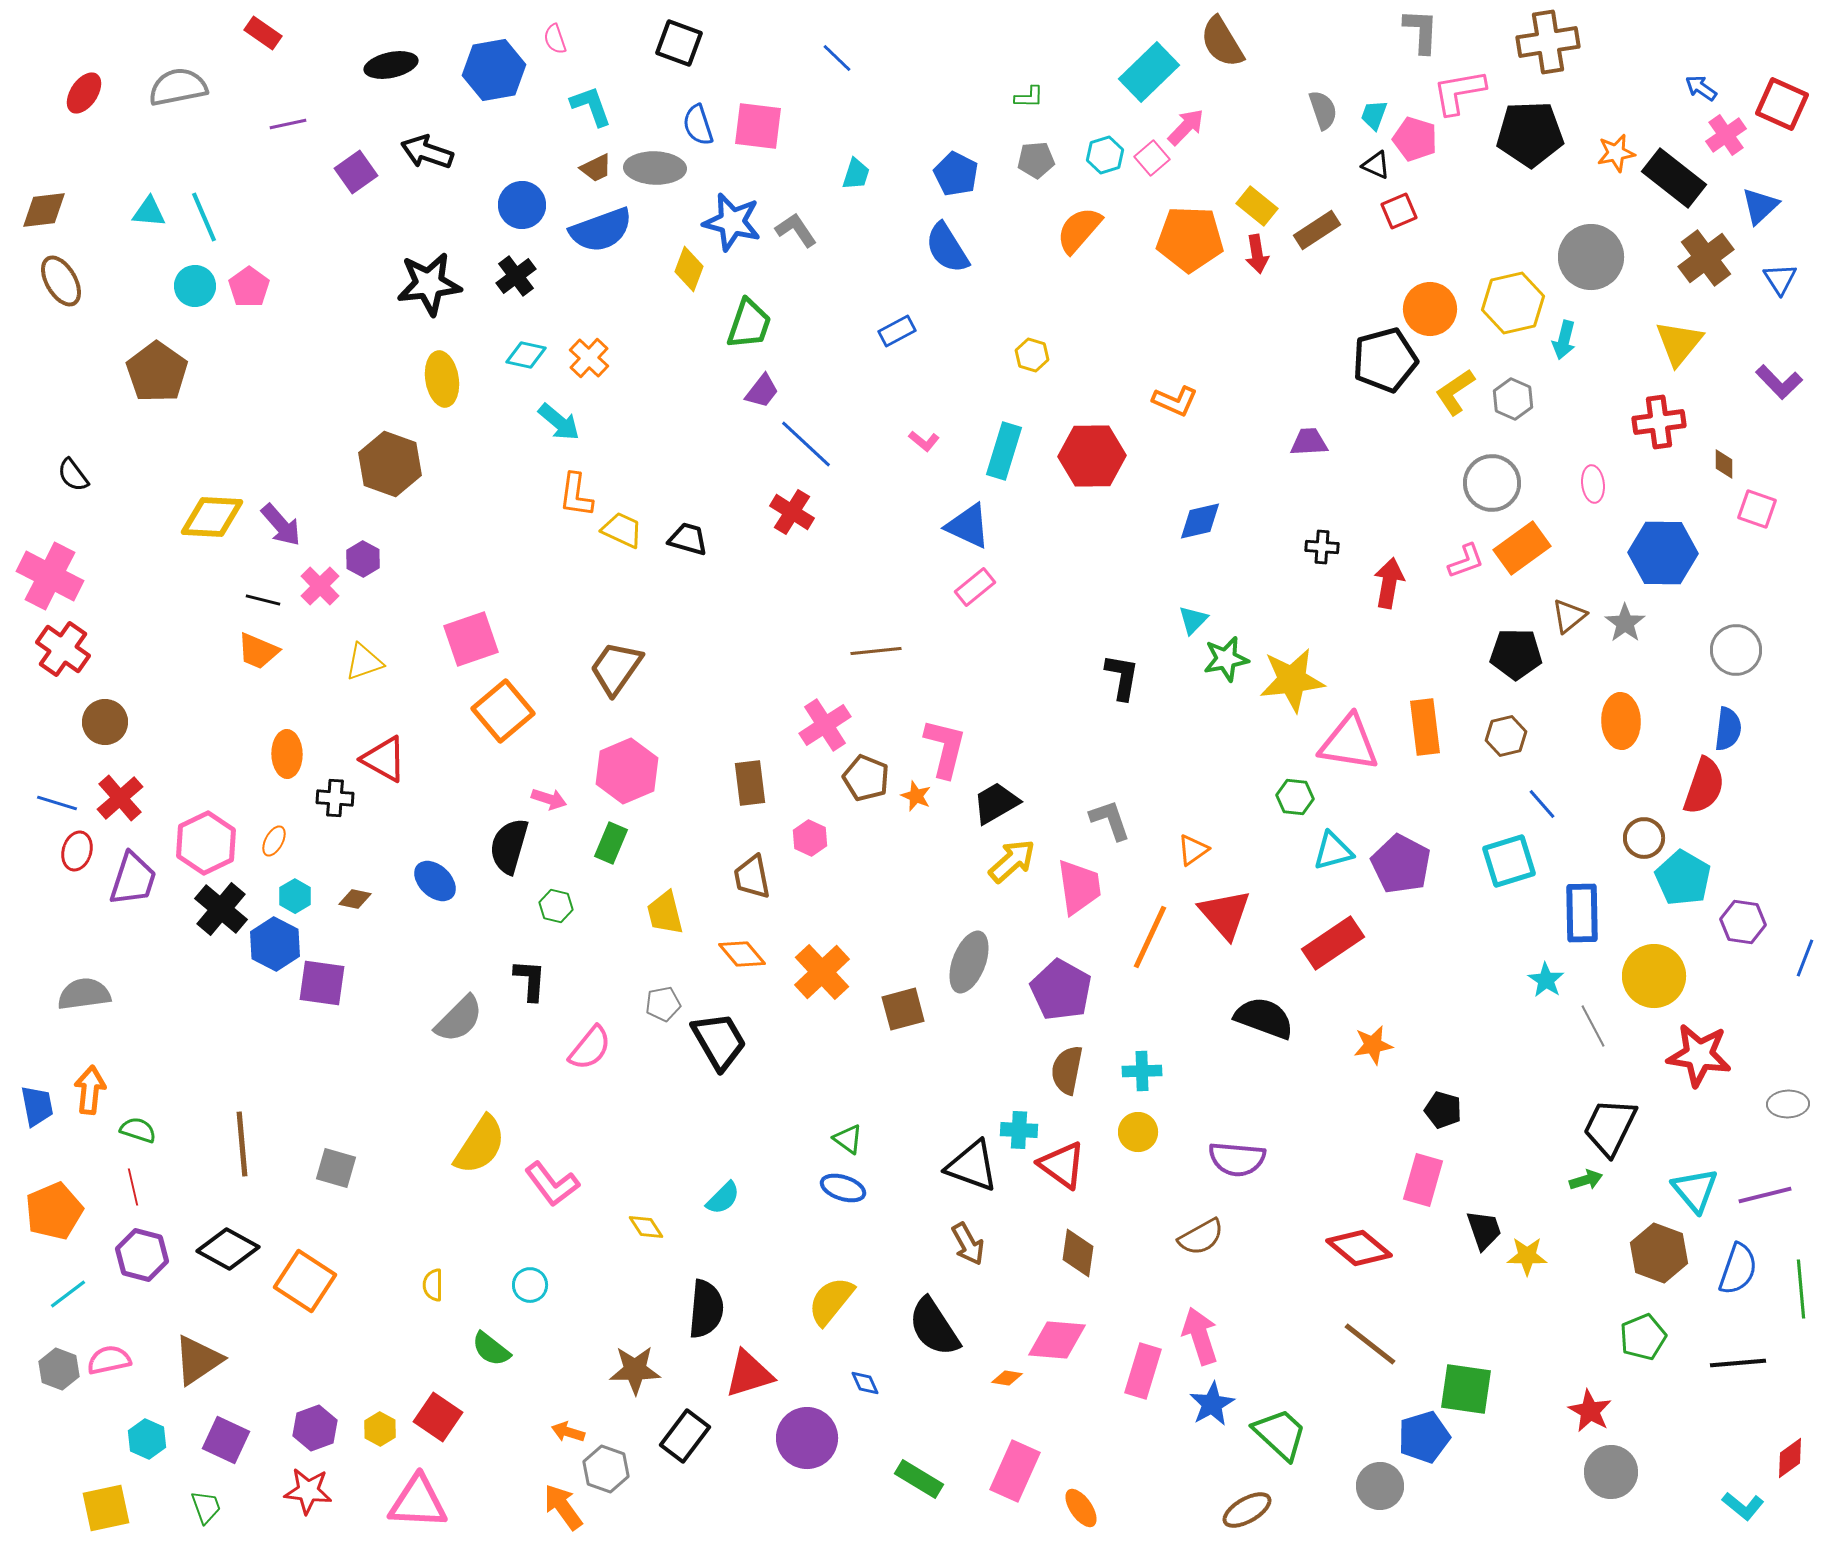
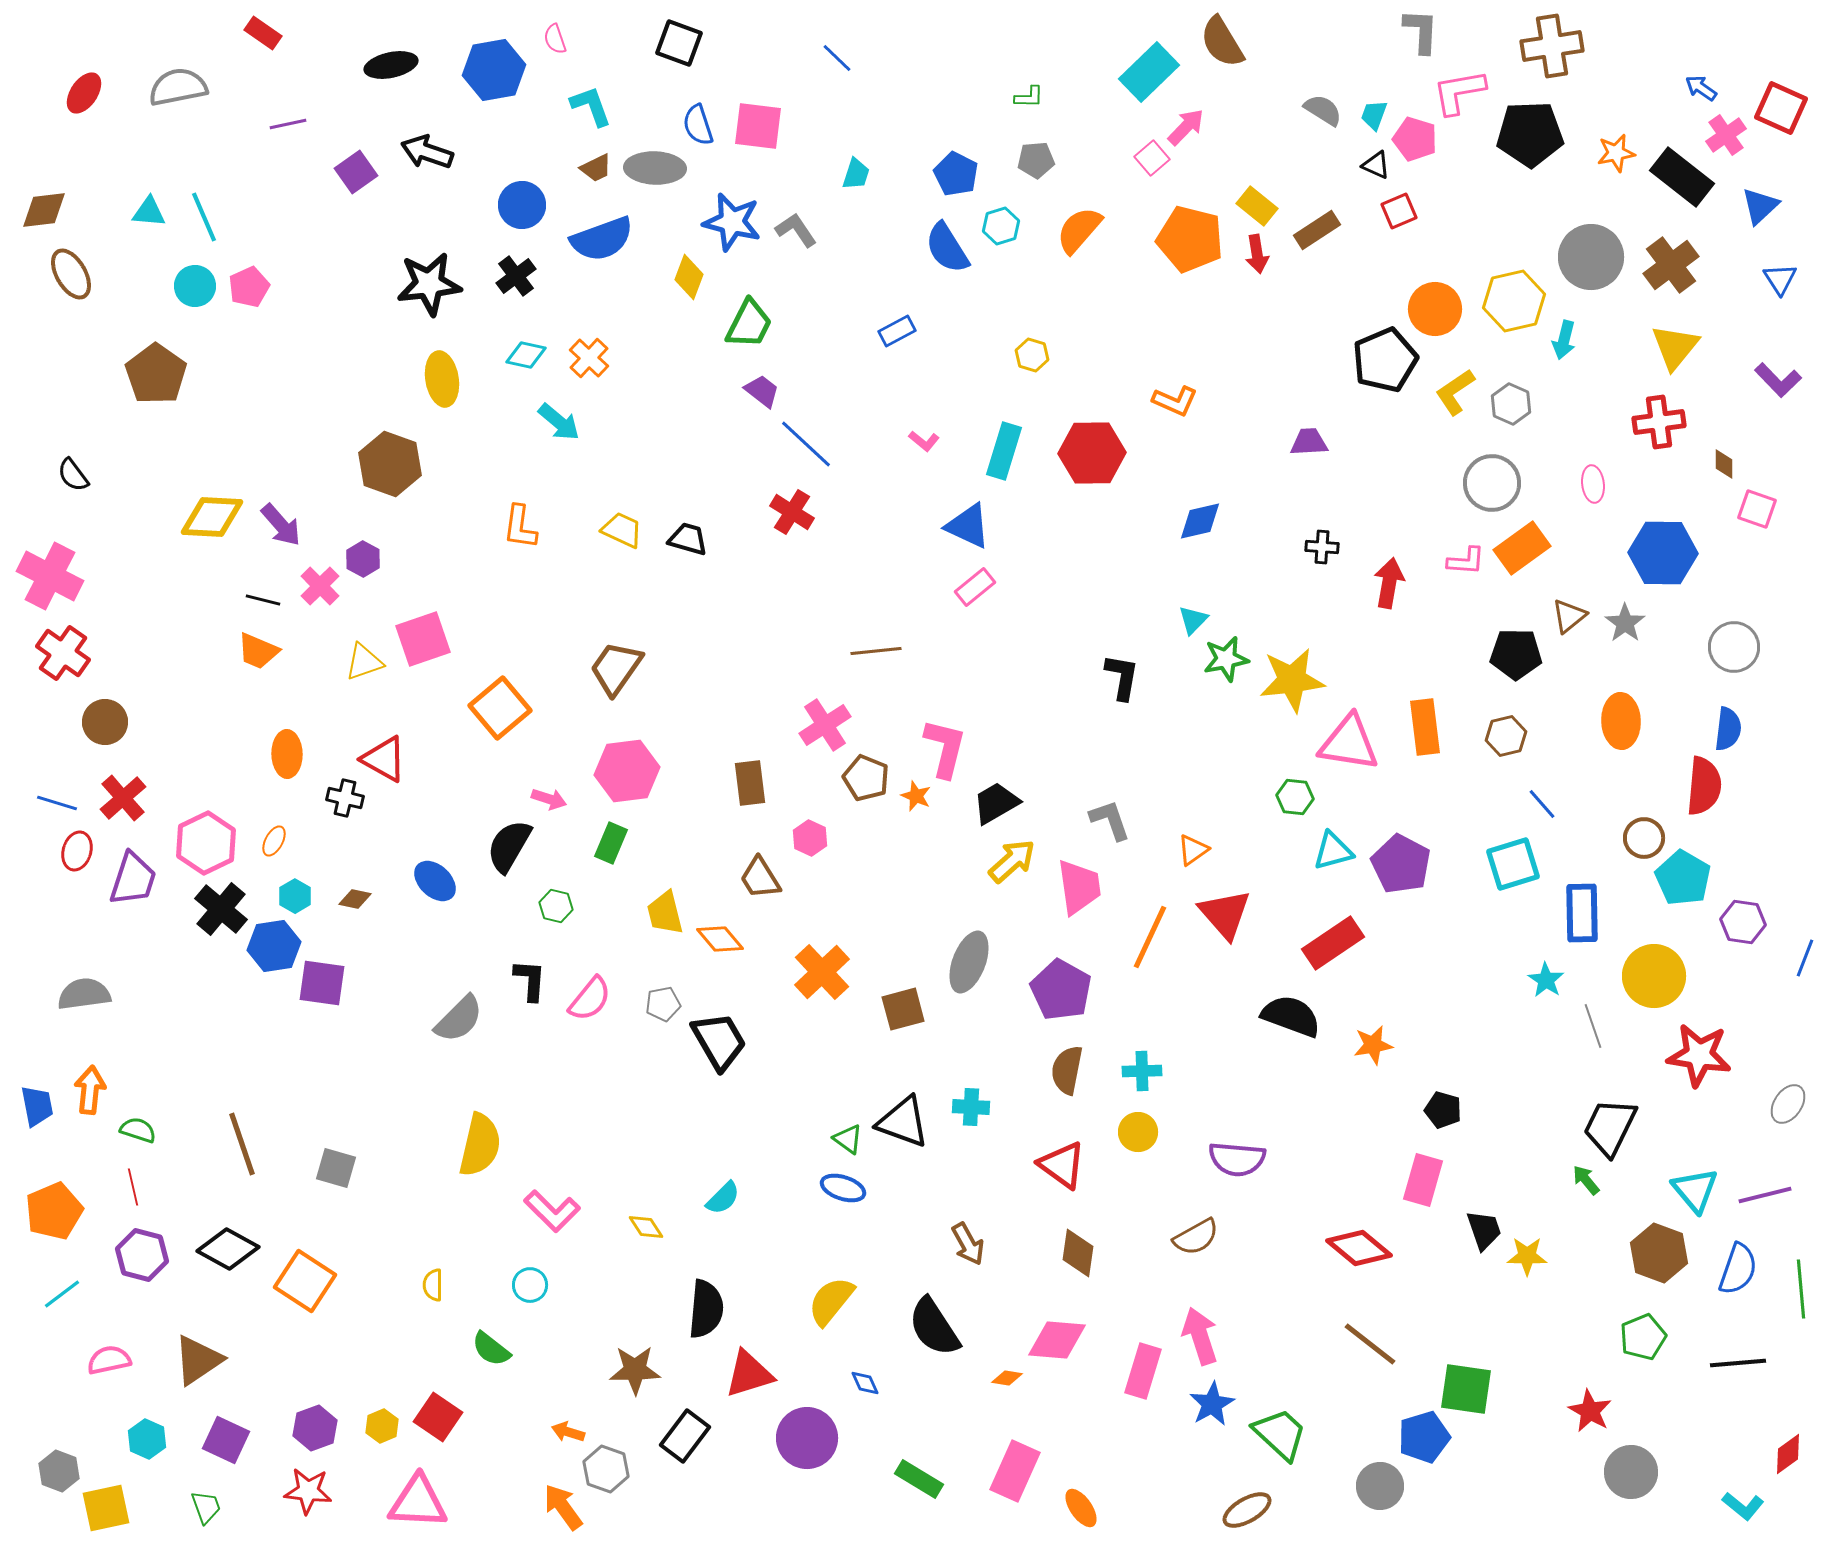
brown cross at (1548, 42): moved 4 px right, 4 px down
red square at (1782, 104): moved 1 px left, 4 px down
gray semicircle at (1323, 110): rotated 39 degrees counterclockwise
cyan hexagon at (1105, 155): moved 104 px left, 71 px down
black rectangle at (1674, 178): moved 8 px right, 1 px up
blue semicircle at (601, 230): moved 1 px right, 9 px down
orange pentagon at (1190, 239): rotated 12 degrees clockwise
brown cross at (1706, 258): moved 35 px left, 7 px down
yellow diamond at (689, 269): moved 8 px down
brown ellipse at (61, 281): moved 10 px right, 7 px up
pink pentagon at (249, 287): rotated 12 degrees clockwise
yellow hexagon at (1513, 303): moved 1 px right, 2 px up
orange circle at (1430, 309): moved 5 px right
green trapezoid at (749, 324): rotated 8 degrees clockwise
yellow triangle at (1679, 343): moved 4 px left, 4 px down
black pentagon at (1385, 360): rotated 8 degrees counterclockwise
brown pentagon at (157, 372): moved 1 px left, 2 px down
purple L-shape at (1779, 382): moved 1 px left, 2 px up
purple trapezoid at (762, 391): rotated 90 degrees counterclockwise
gray hexagon at (1513, 399): moved 2 px left, 5 px down
red hexagon at (1092, 456): moved 3 px up
orange L-shape at (576, 495): moved 56 px left, 32 px down
pink L-shape at (1466, 561): rotated 24 degrees clockwise
pink square at (471, 639): moved 48 px left
red cross at (63, 649): moved 4 px down
gray circle at (1736, 650): moved 2 px left, 3 px up
orange square at (503, 711): moved 3 px left, 3 px up
pink hexagon at (627, 771): rotated 16 degrees clockwise
red semicircle at (1704, 786): rotated 14 degrees counterclockwise
red cross at (120, 798): moved 3 px right
black cross at (335, 798): moved 10 px right; rotated 9 degrees clockwise
black semicircle at (509, 846): rotated 14 degrees clockwise
cyan square at (1509, 861): moved 4 px right, 3 px down
brown trapezoid at (752, 877): moved 8 px right, 1 px down; rotated 21 degrees counterclockwise
blue hexagon at (275, 944): moved 1 px left, 2 px down; rotated 24 degrees clockwise
orange diamond at (742, 954): moved 22 px left, 15 px up
black semicircle at (1264, 1018): moved 27 px right, 2 px up
gray line at (1593, 1026): rotated 9 degrees clockwise
pink semicircle at (590, 1048): moved 49 px up
gray ellipse at (1788, 1104): rotated 54 degrees counterclockwise
cyan cross at (1019, 1130): moved 48 px left, 23 px up
brown line at (242, 1144): rotated 14 degrees counterclockwise
yellow semicircle at (480, 1145): rotated 20 degrees counterclockwise
black triangle at (972, 1166): moved 69 px left, 44 px up
green arrow at (1586, 1180): rotated 112 degrees counterclockwise
pink L-shape at (552, 1184): moved 27 px down; rotated 8 degrees counterclockwise
brown semicircle at (1201, 1237): moved 5 px left
cyan line at (68, 1294): moved 6 px left
gray hexagon at (59, 1369): moved 102 px down
yellow hexagon at (380, 1429): moved 2 px right, 3 px up; rotated 8 degrees clockwise
red diamond at (1790, 1458): moved 2 px left, 4 px up
gray circle at (1611, 1472): moved 20 px right
